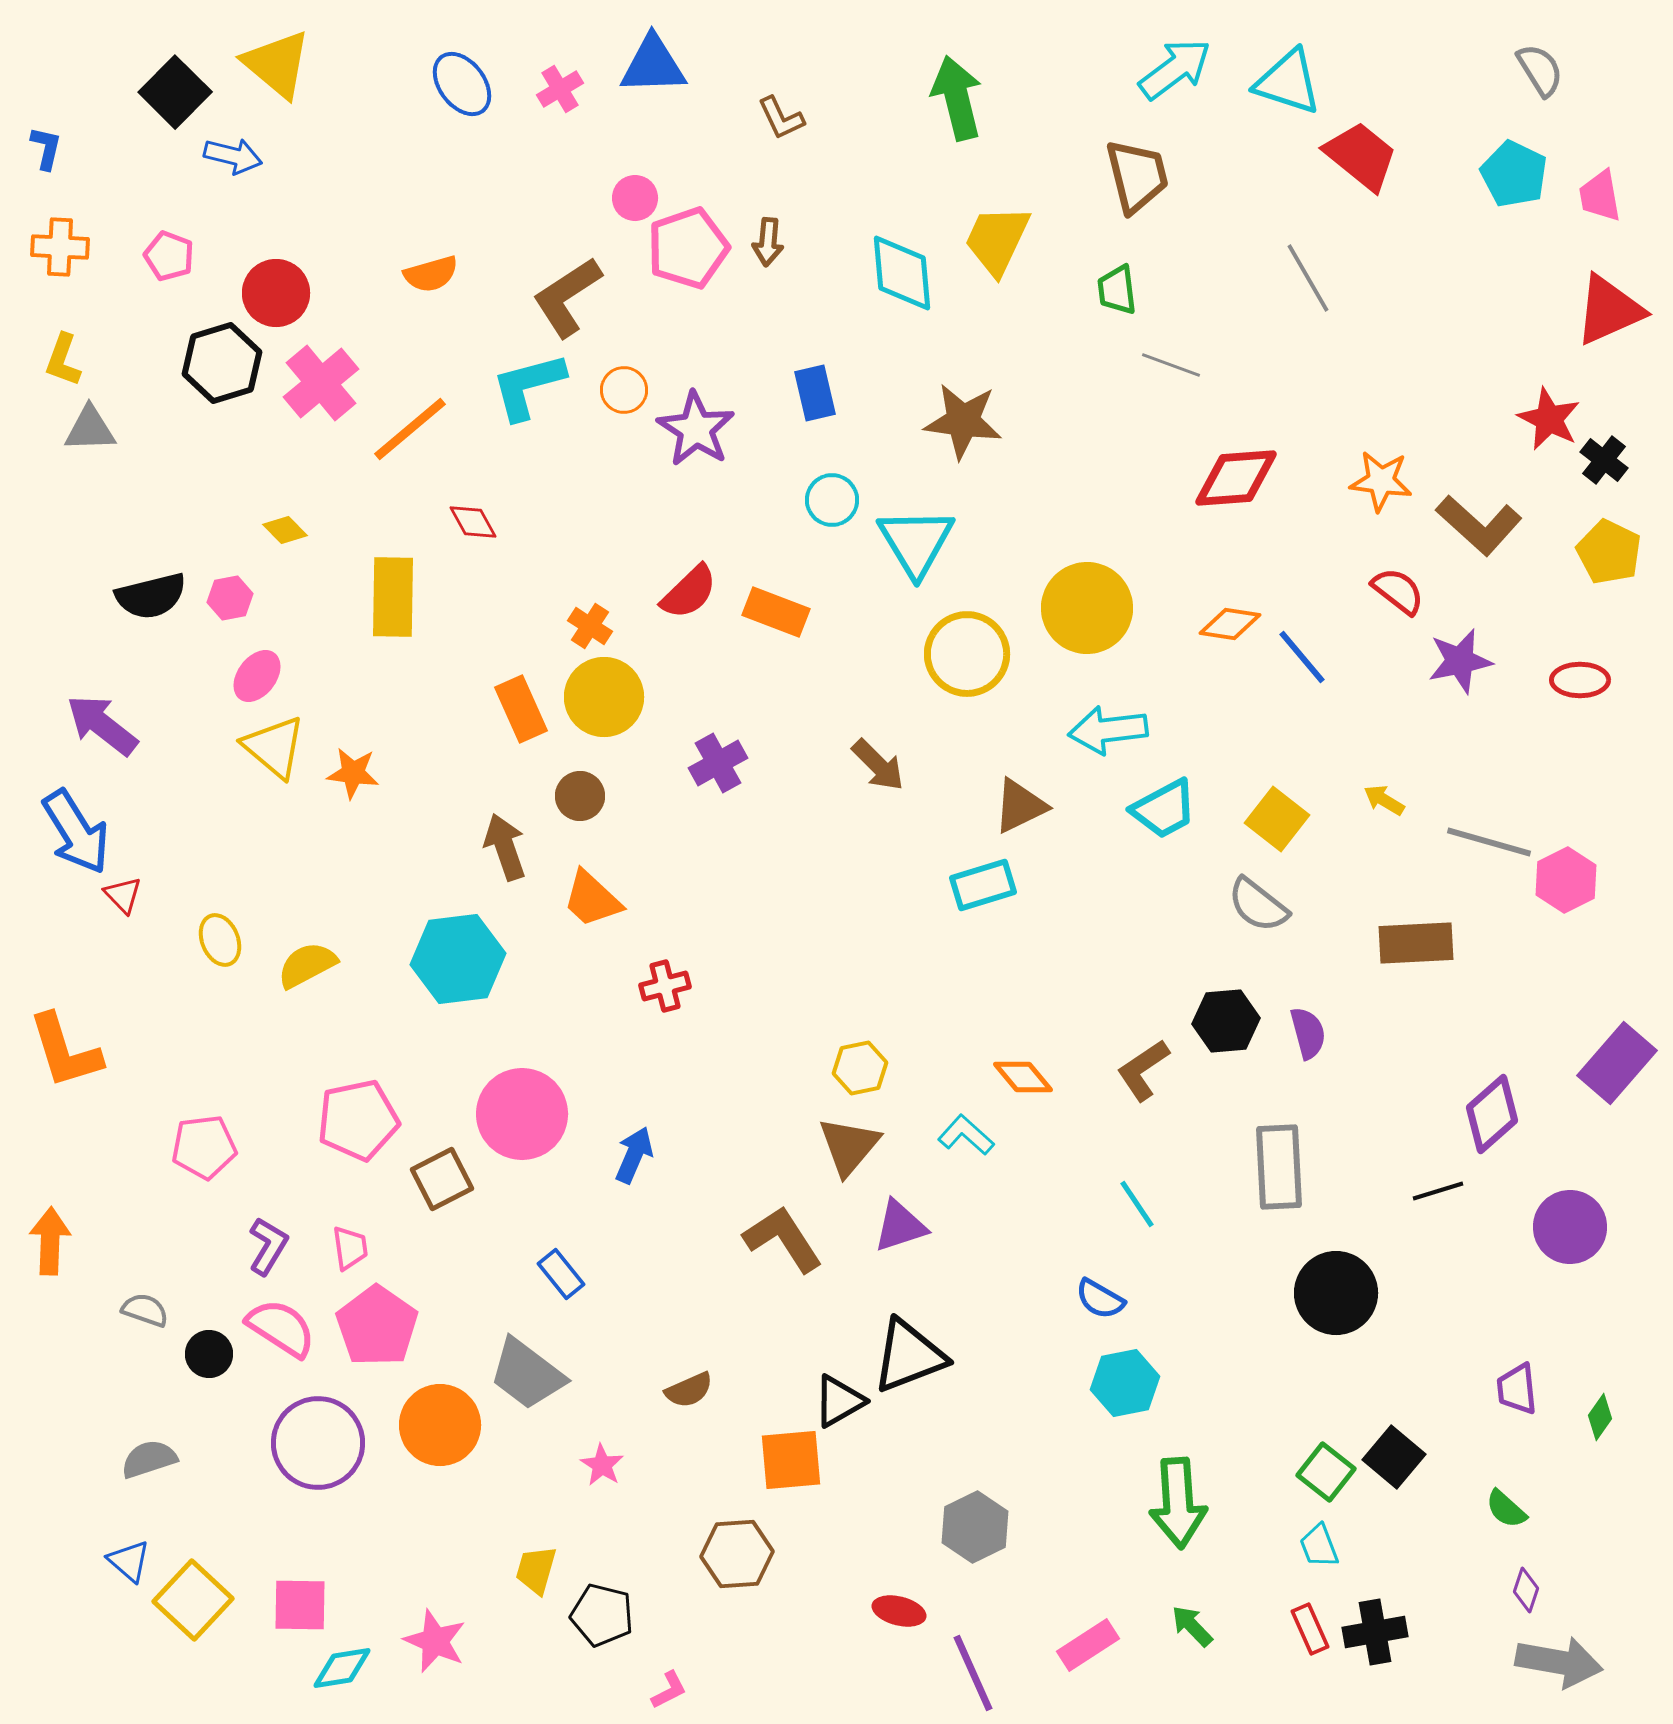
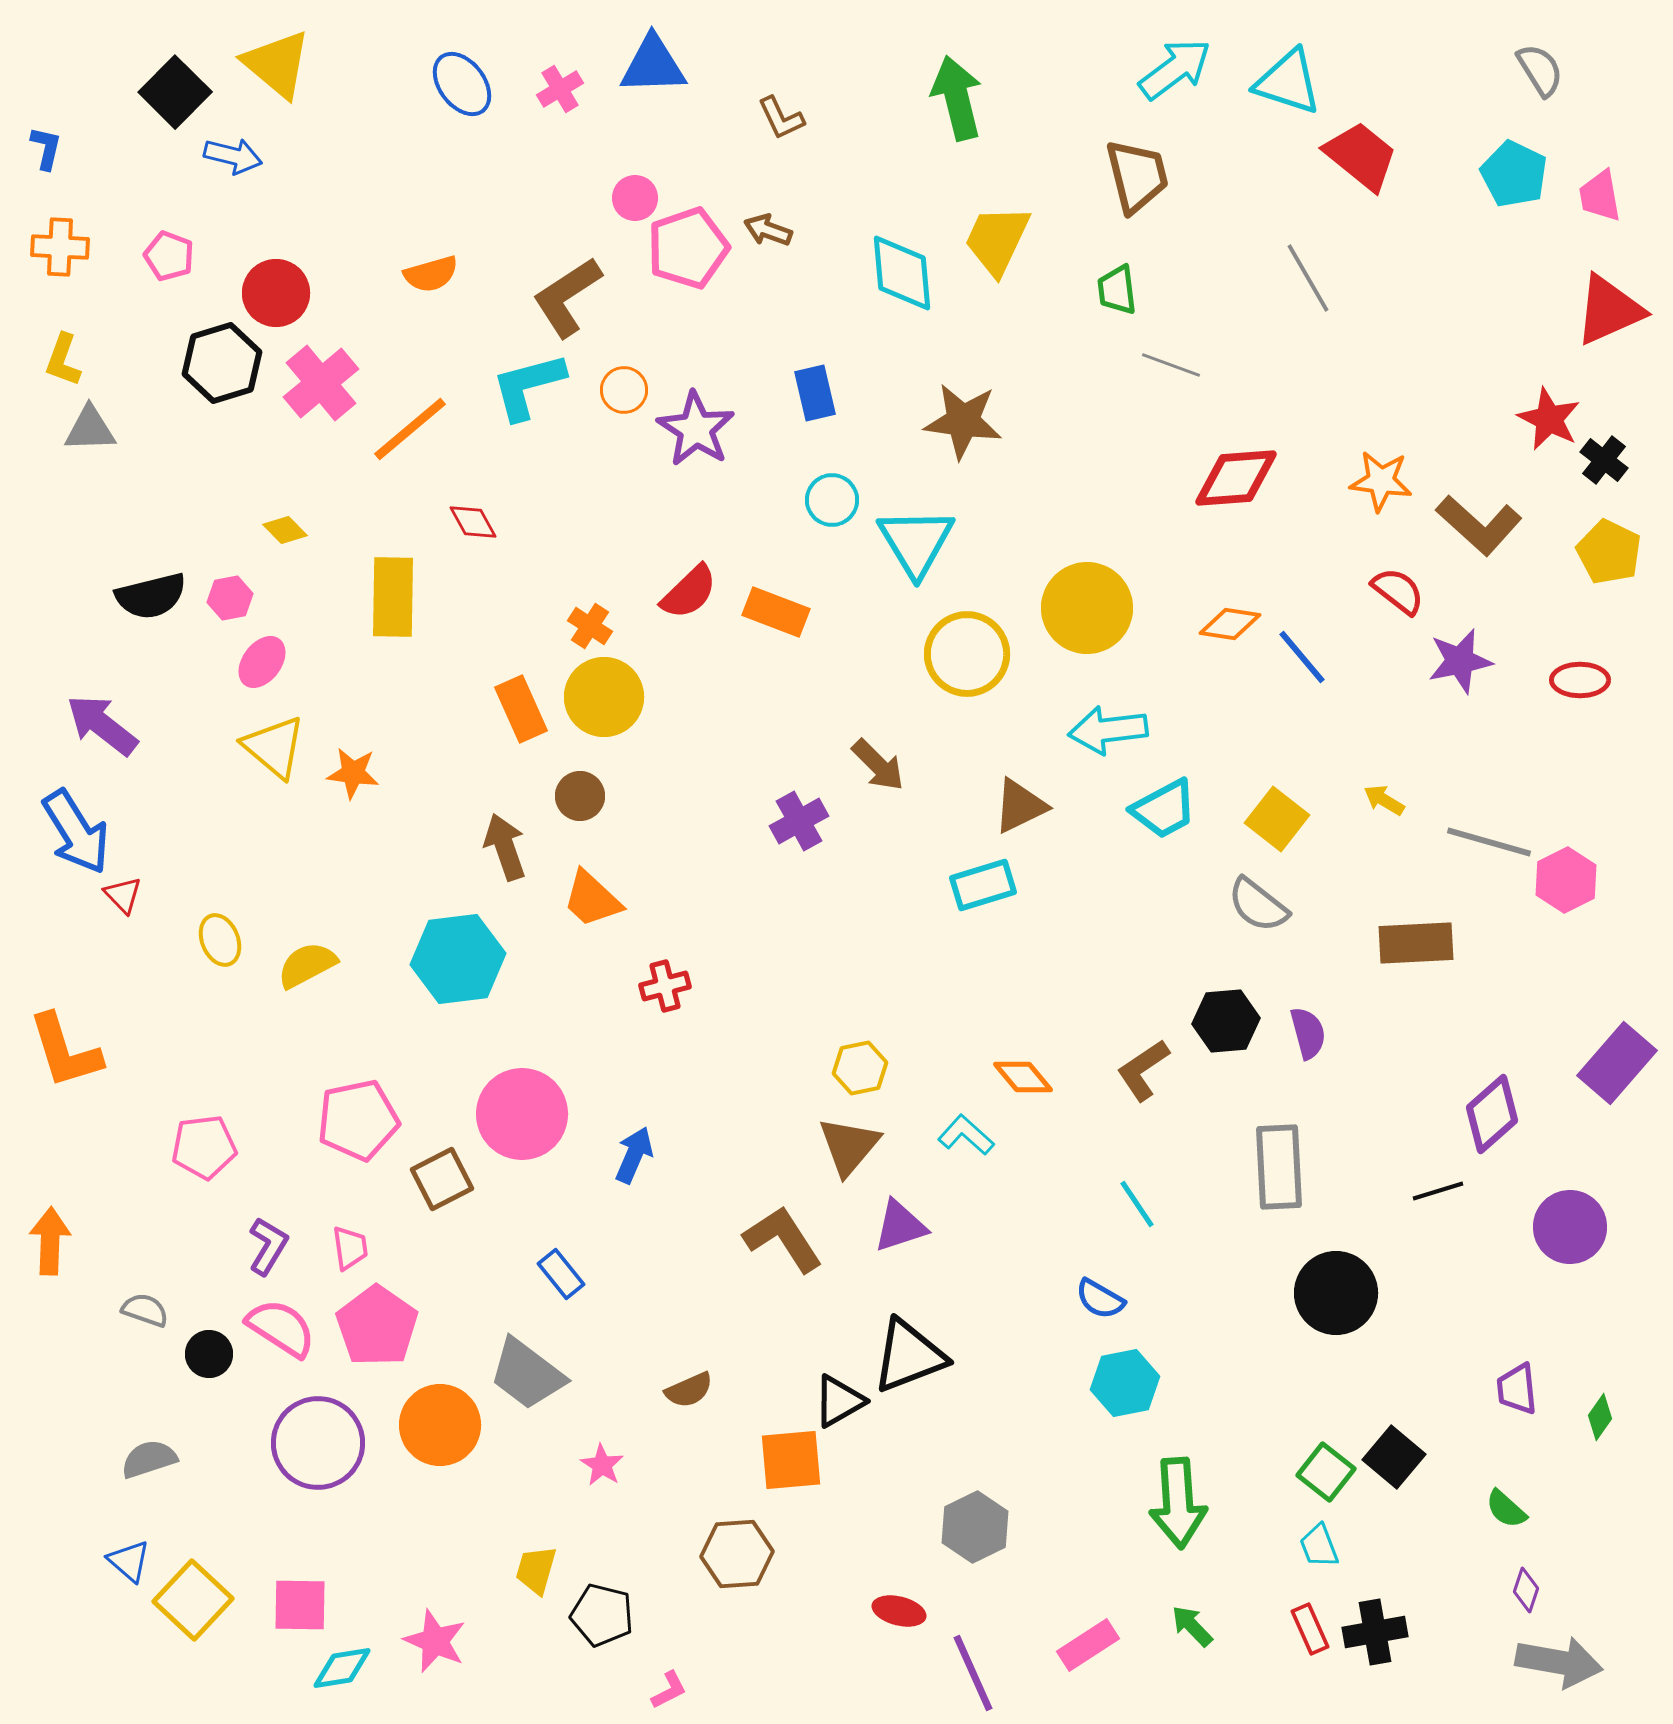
brown arrow at (768, 242): moved 12 px up; rotated 105 degrees clockwise
pink ellipse at (257, 676): moved 5 px right, 14 px up
purple cross at (718, 763): moved 81 px right, 58 px down
